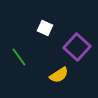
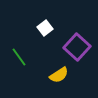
white square: rotated 28 degrees clockwise
